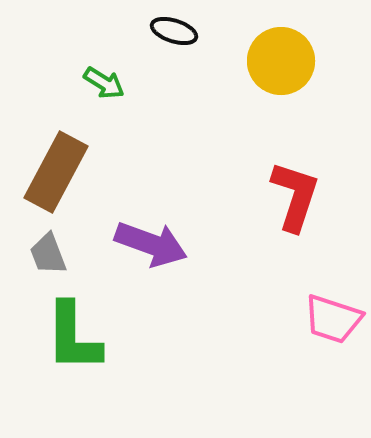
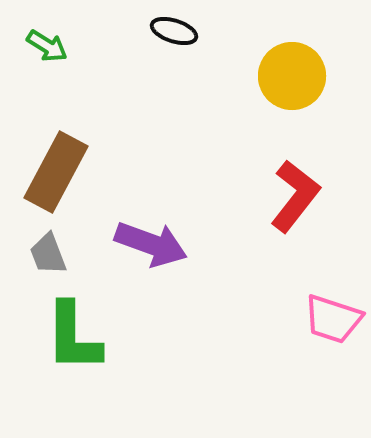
yellow circle: moved 11 px right, 15 px down
green arrow: moved 57 px left, 37 px up
red L-shape: rotated 20 degrees clockwise
